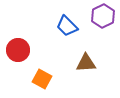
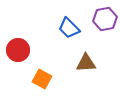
purple hexagon: moved 2 px right, 3 px down; rotated 15 degrees clockwise
blue trapezoid: moved 2 px right, 2 px down
